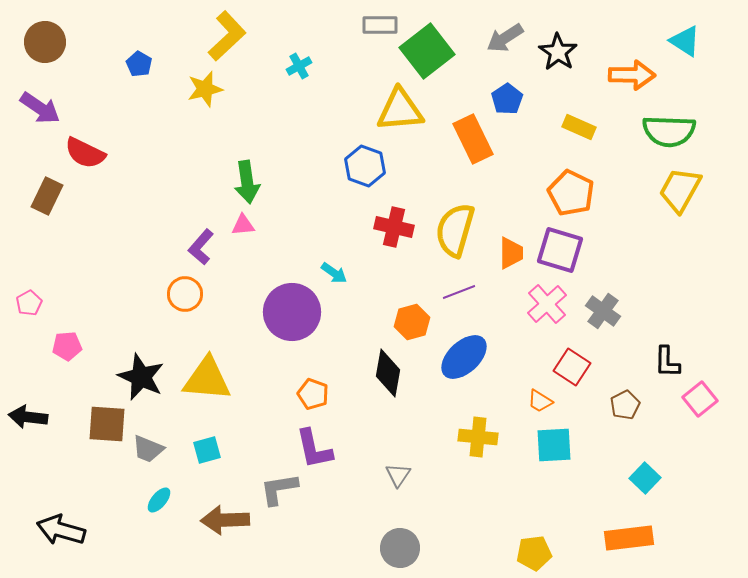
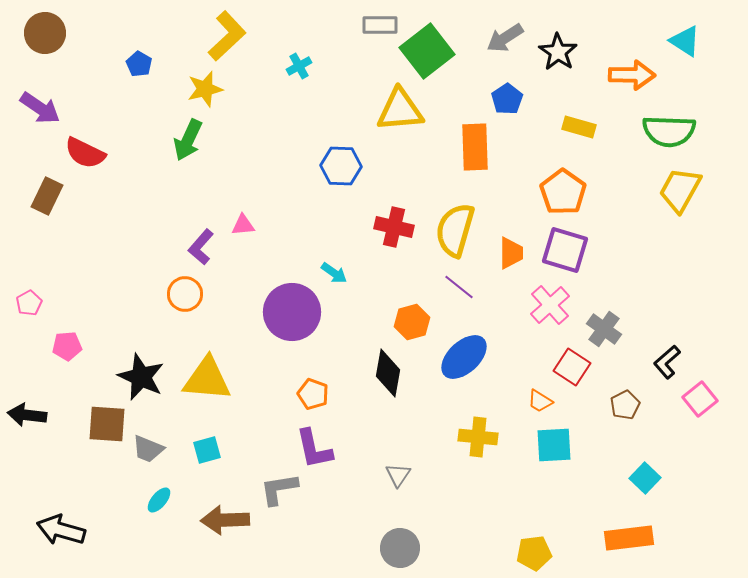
brown circle at (45, 42): moved 9 px up
yellow rectangle at (579, 127): rotated 8 degrees counterclockwise
orange rectangle at (473, 139): moved 2 px right, 8 px down; rotated 24 degrees clockwise
blue hexagon at (365, 166): moved 24 px left; rotated 18 degrees counterclockwise
green arrow at (247, 182): moved 59 px left, 42 px up; rotated 33 degrees clockwise
orange pentagon at (571, 193): moved 8 px left, 1 px up; rotated 9 degrees clockwise
purple square at (560, 250): moved 5 px right
purple line at (459, 292): moved 5 px up; rotated 60 degrees clockwise
pink cross at (547, 304): moved 3 px right, 1 px down
gray cross at (603, 311): moved 1 px right, 18 px down
black L-shape at (667, 362): rotated 48 degrees clockwise
black arrow at (28, 417): moved 1 px left, 2 px up
